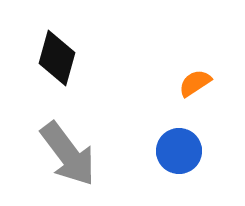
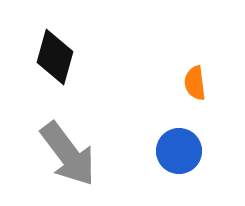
black diamond: moved 2 px left, 1 px up
orange semicircle: rotated 64 degrees counterclockwise
